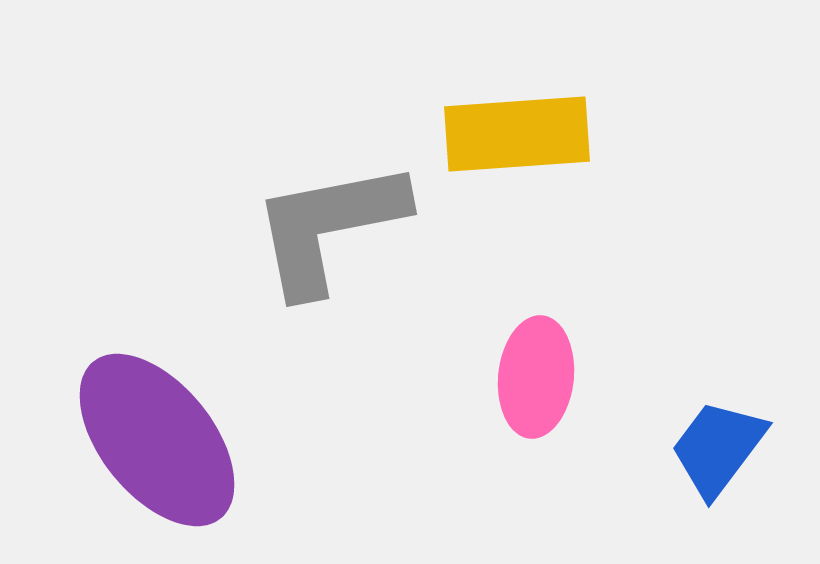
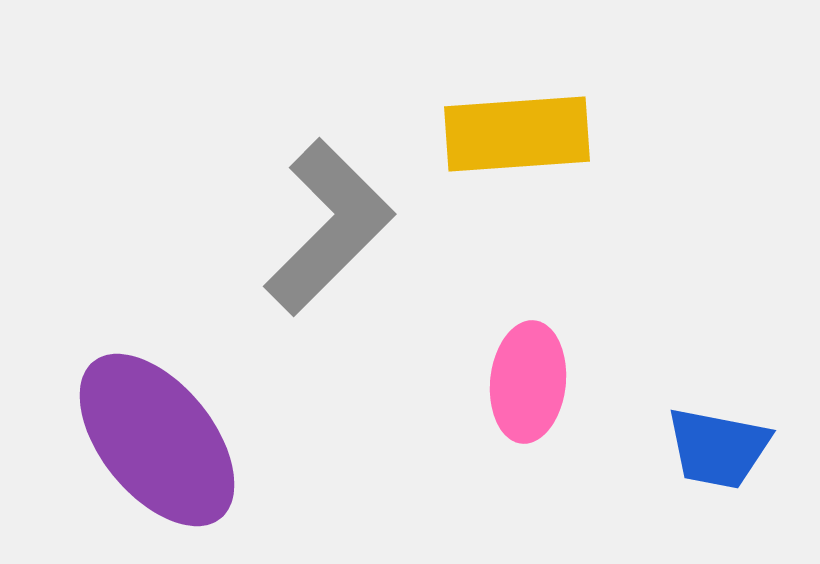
gray L-shape: rotated 146 degrees clockwise
pink ellipse: moved 8 px left, 5 px down
blue trapezoid: rotated 116 degrees counterclockwise
